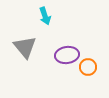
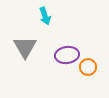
gray triangle: rotated 10 degrees clockwise
